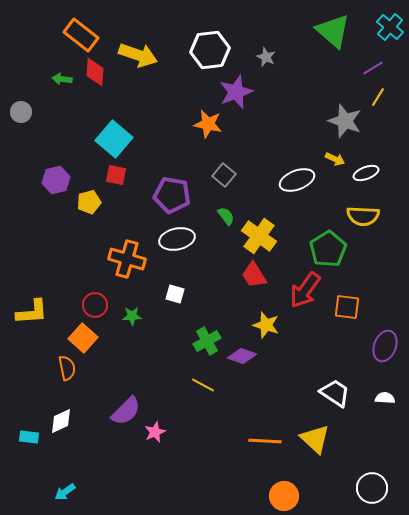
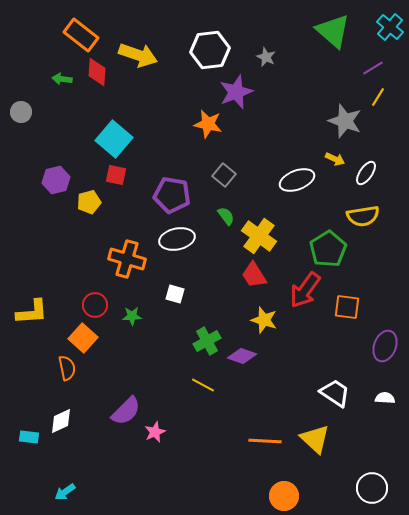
red diamond at (95, 72): moved 2 px right
white ellipse at (366, 173): rotated 35 degrees counterclockwise
yellow semicircle at (363, 216): rotated 12 degrees counterclockwise
yellow star at (266, 325): moved 2 px left, 5 px up
